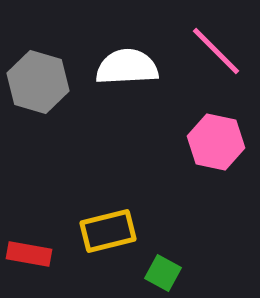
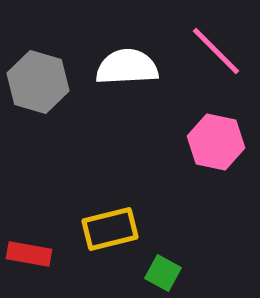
yellow rectangle: moved 2 px right, 2 px up
